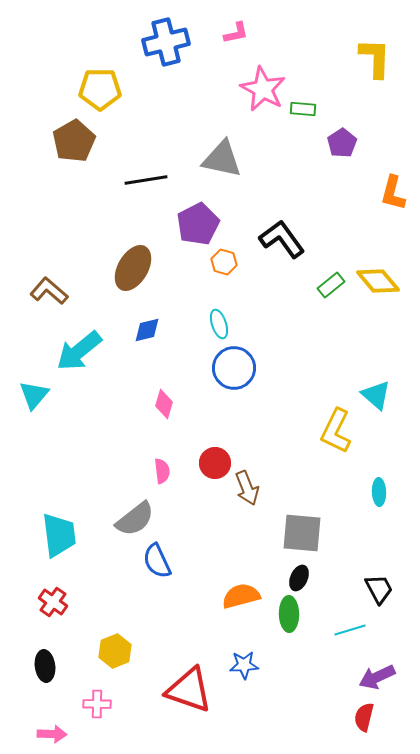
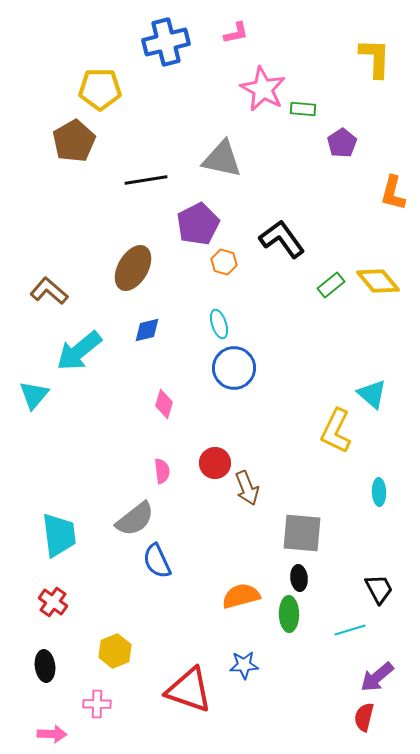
cyan triangle at (376, 395): moved 4 px left, 1 px up
black ellipse at (299, 578): rotated 30 degrees counterclockwise
purple arrow at (377, 677): rotated 15 degrees counterclockwise
